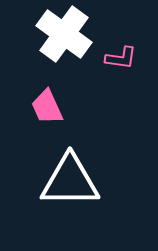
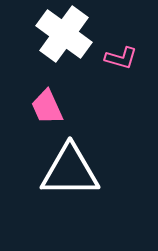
pink L-shape: rotated 8 degrees clockwise
white triangle: moved 10 px up
